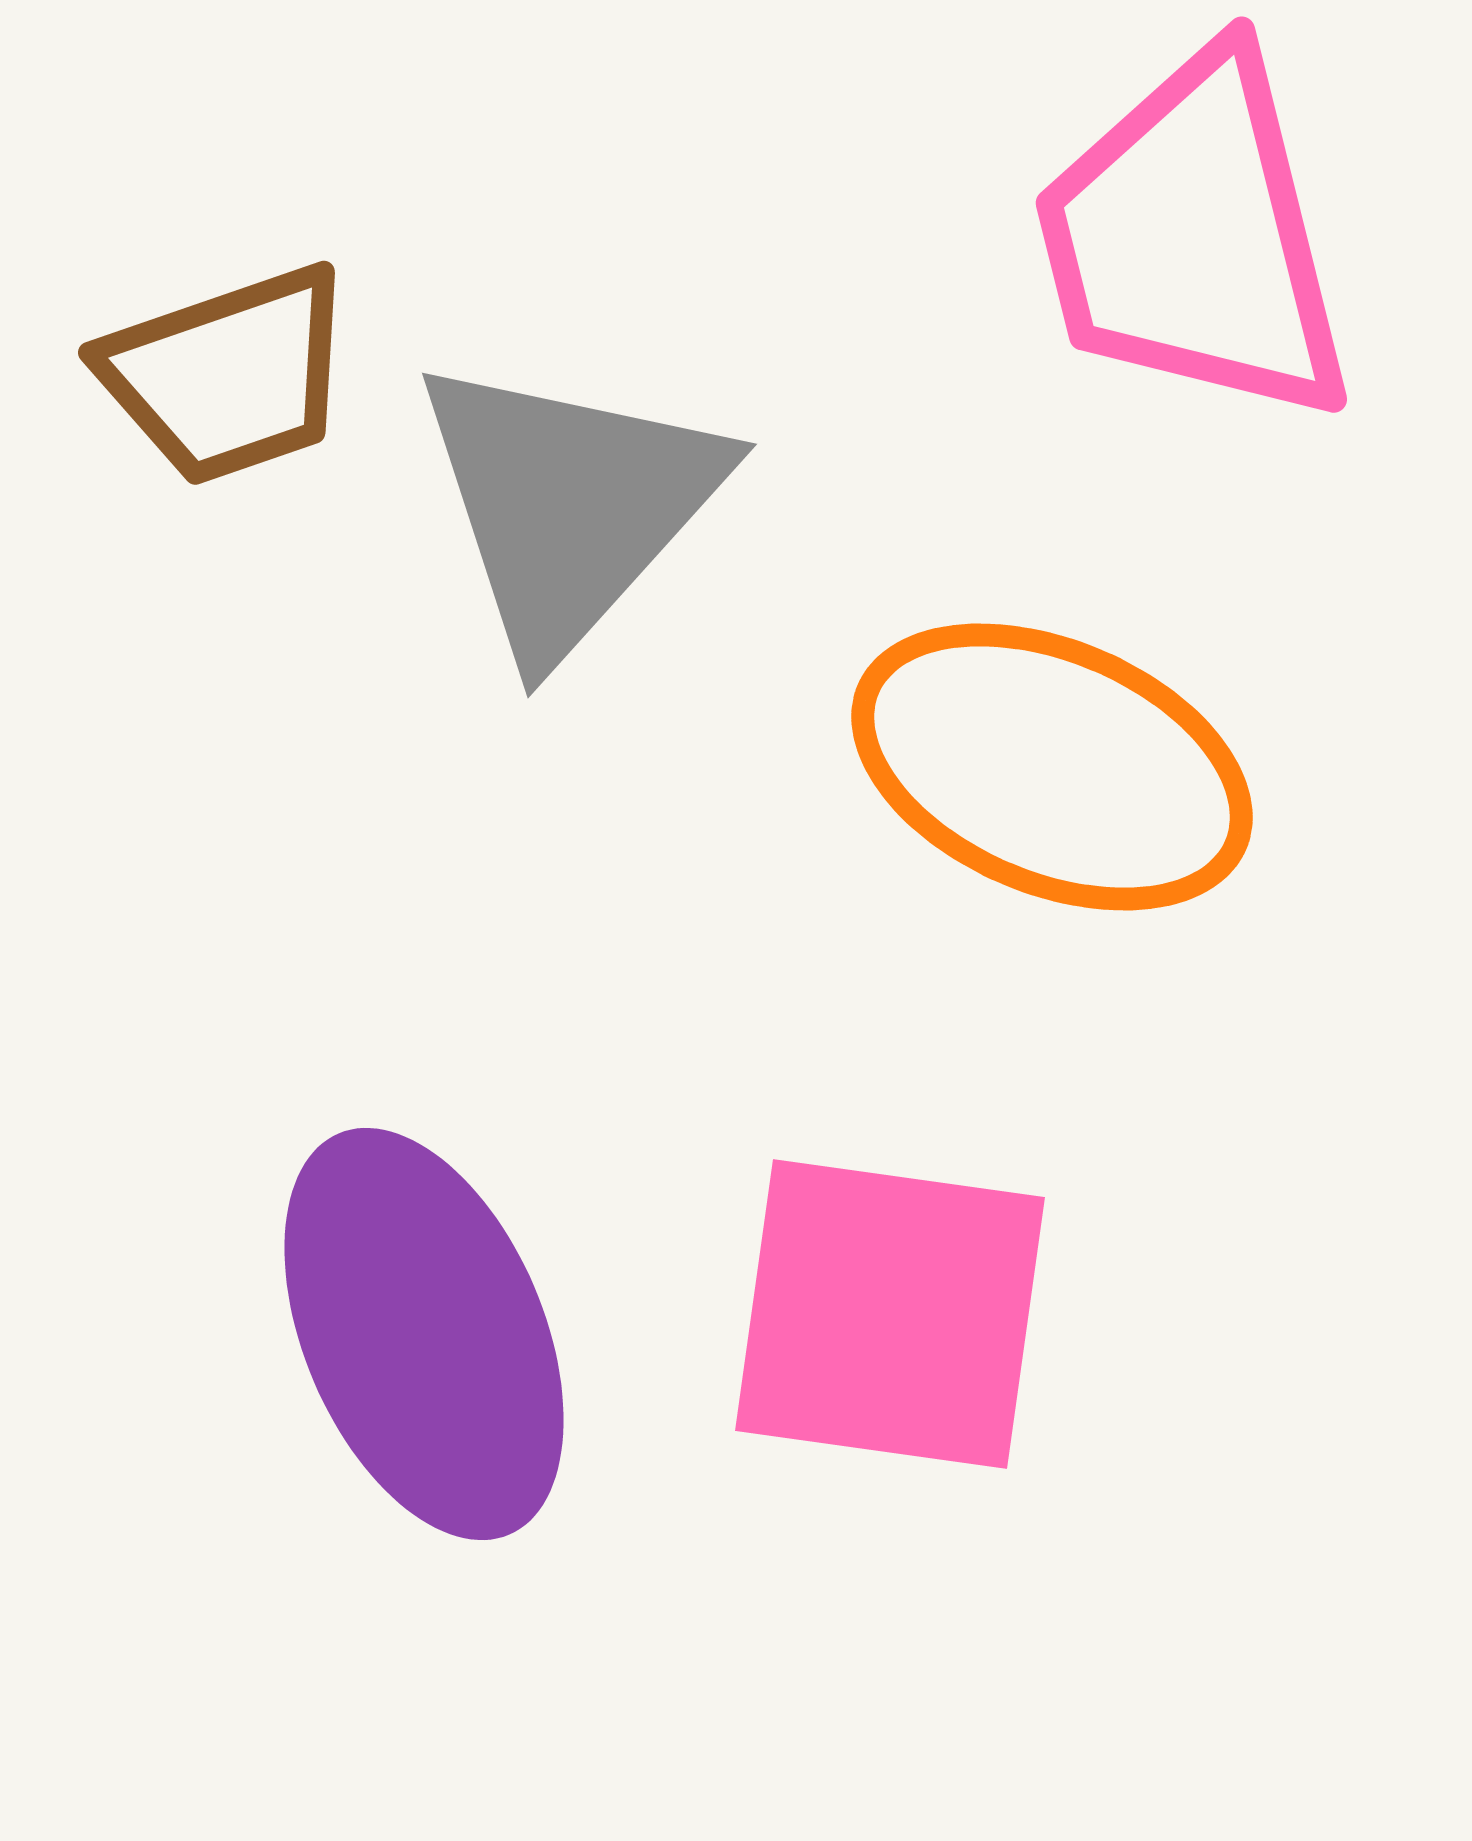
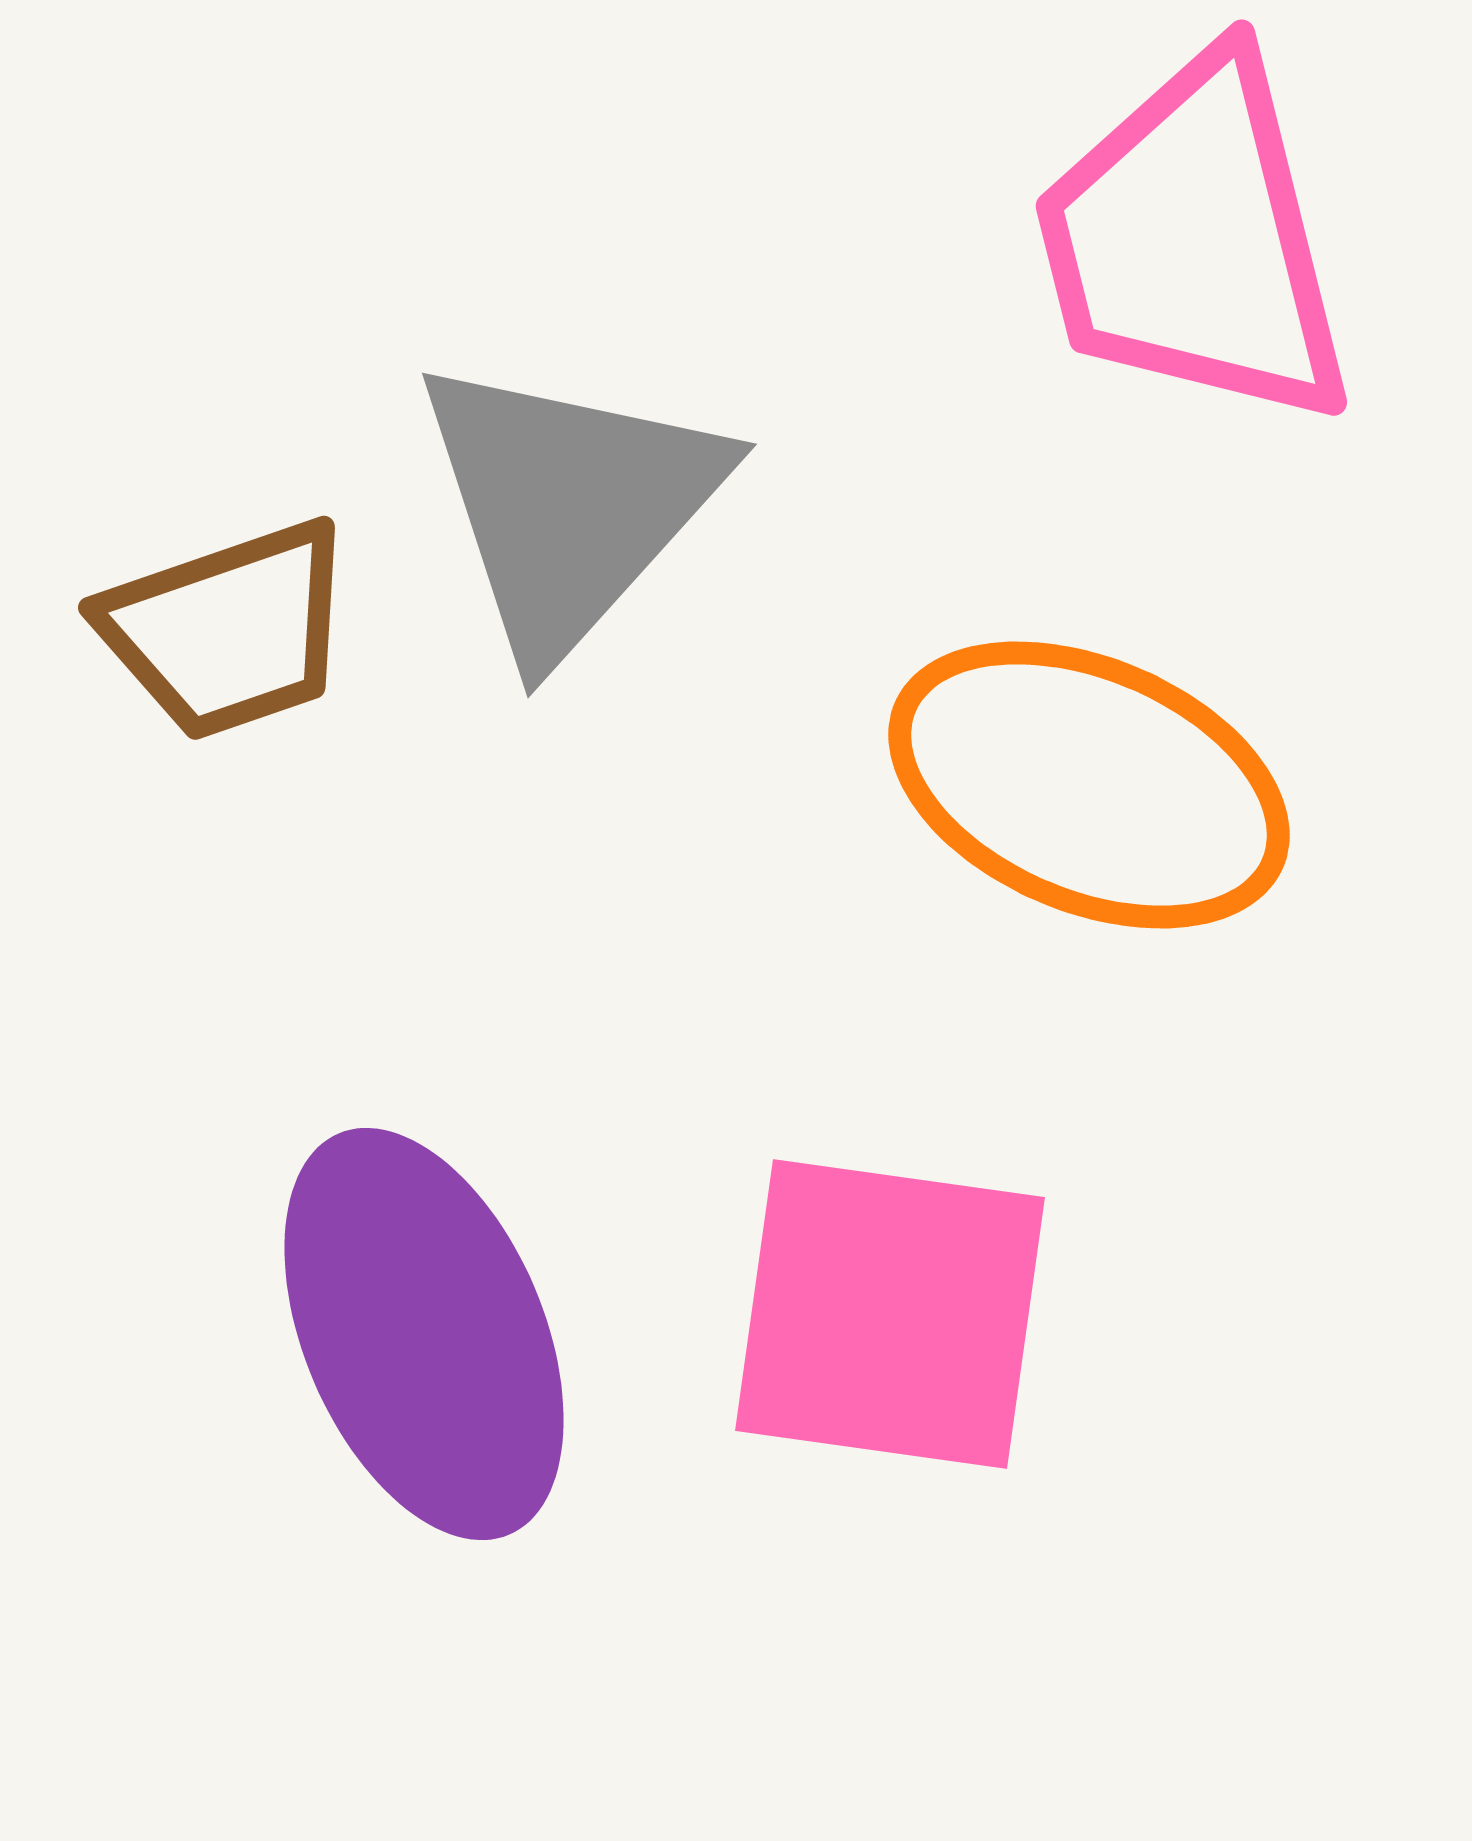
pink trapezoid: moved 3 px down
brown trapezoid: moved 255 px down
orange ellipse: moved 37 px right, 18 px down
